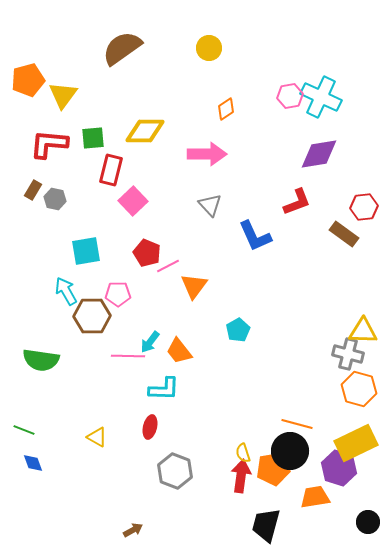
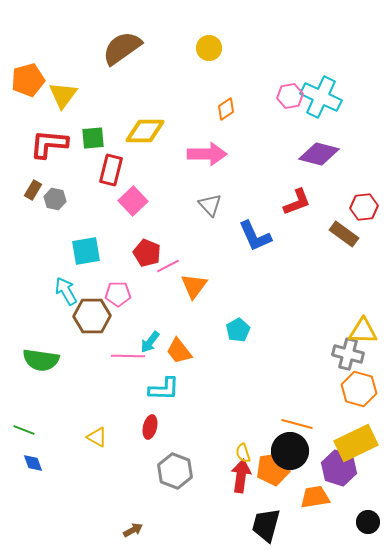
purple diamond at (319, 154): rotated 24 degrees clockwise
